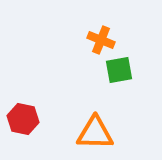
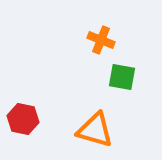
green square: moved 3 px right, 7 px down; rotated 20 degrees clockwise
orange triangle: moved 3 px up; rotated 15 degrees clockwise
